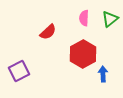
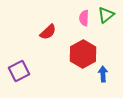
green triangle: moved 4 px left, 4 px up
